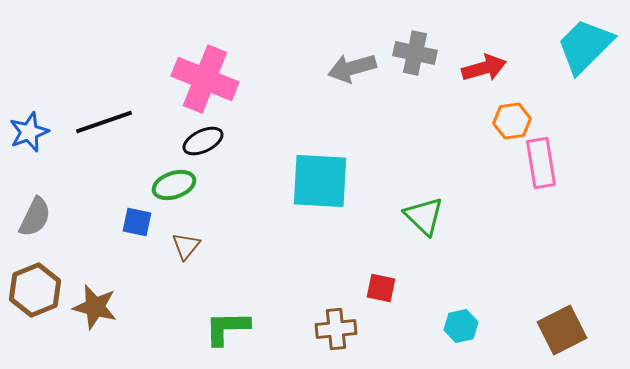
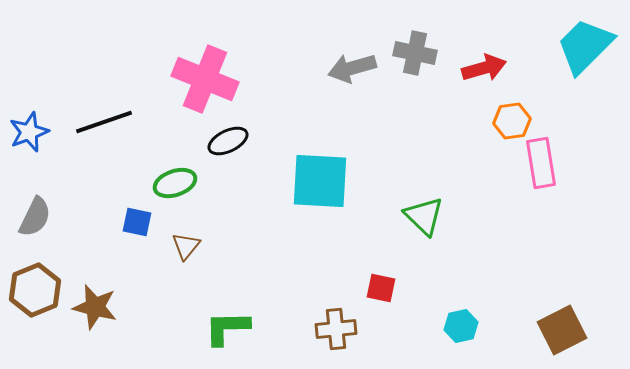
black ellipse: moved 25 px right
green ellipse: moved 1 px right, 2 px up
